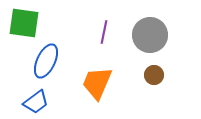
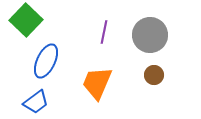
green square: moved 2 px right, 3 px up; rotated 36 degrees clockwise
